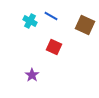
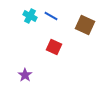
cyan cross: moved 5 px up
purple star: moved 7 px left
